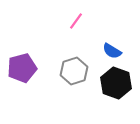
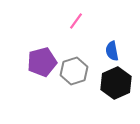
blue semicircle: rotated 48 degrees clockwise
purple pentagon: moved 20 px right, 6 px up
black hexagon: rotated 16 degrees clockwise
